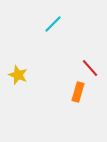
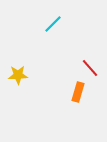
yellow star: rotated 24 degrees counterclockwise
